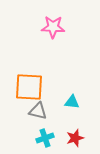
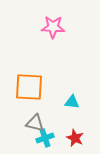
gray triangle: moved 3 px left, 12 px down
red star: rotated 30 degrees counterclockwise
